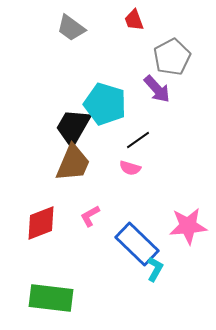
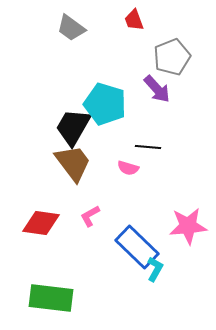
gray pentagon: rotated 6 degrees clockwise
black line: moved 10 px right, 7 px down; rotated 40 degrees clockwise
brown trapezoid: rotated 60 degrees counterclockwise
pink semicircle: moved 2 px left
red diamond: rotated 30 degrees clockwise
blue rectangle: moved 3 px down
